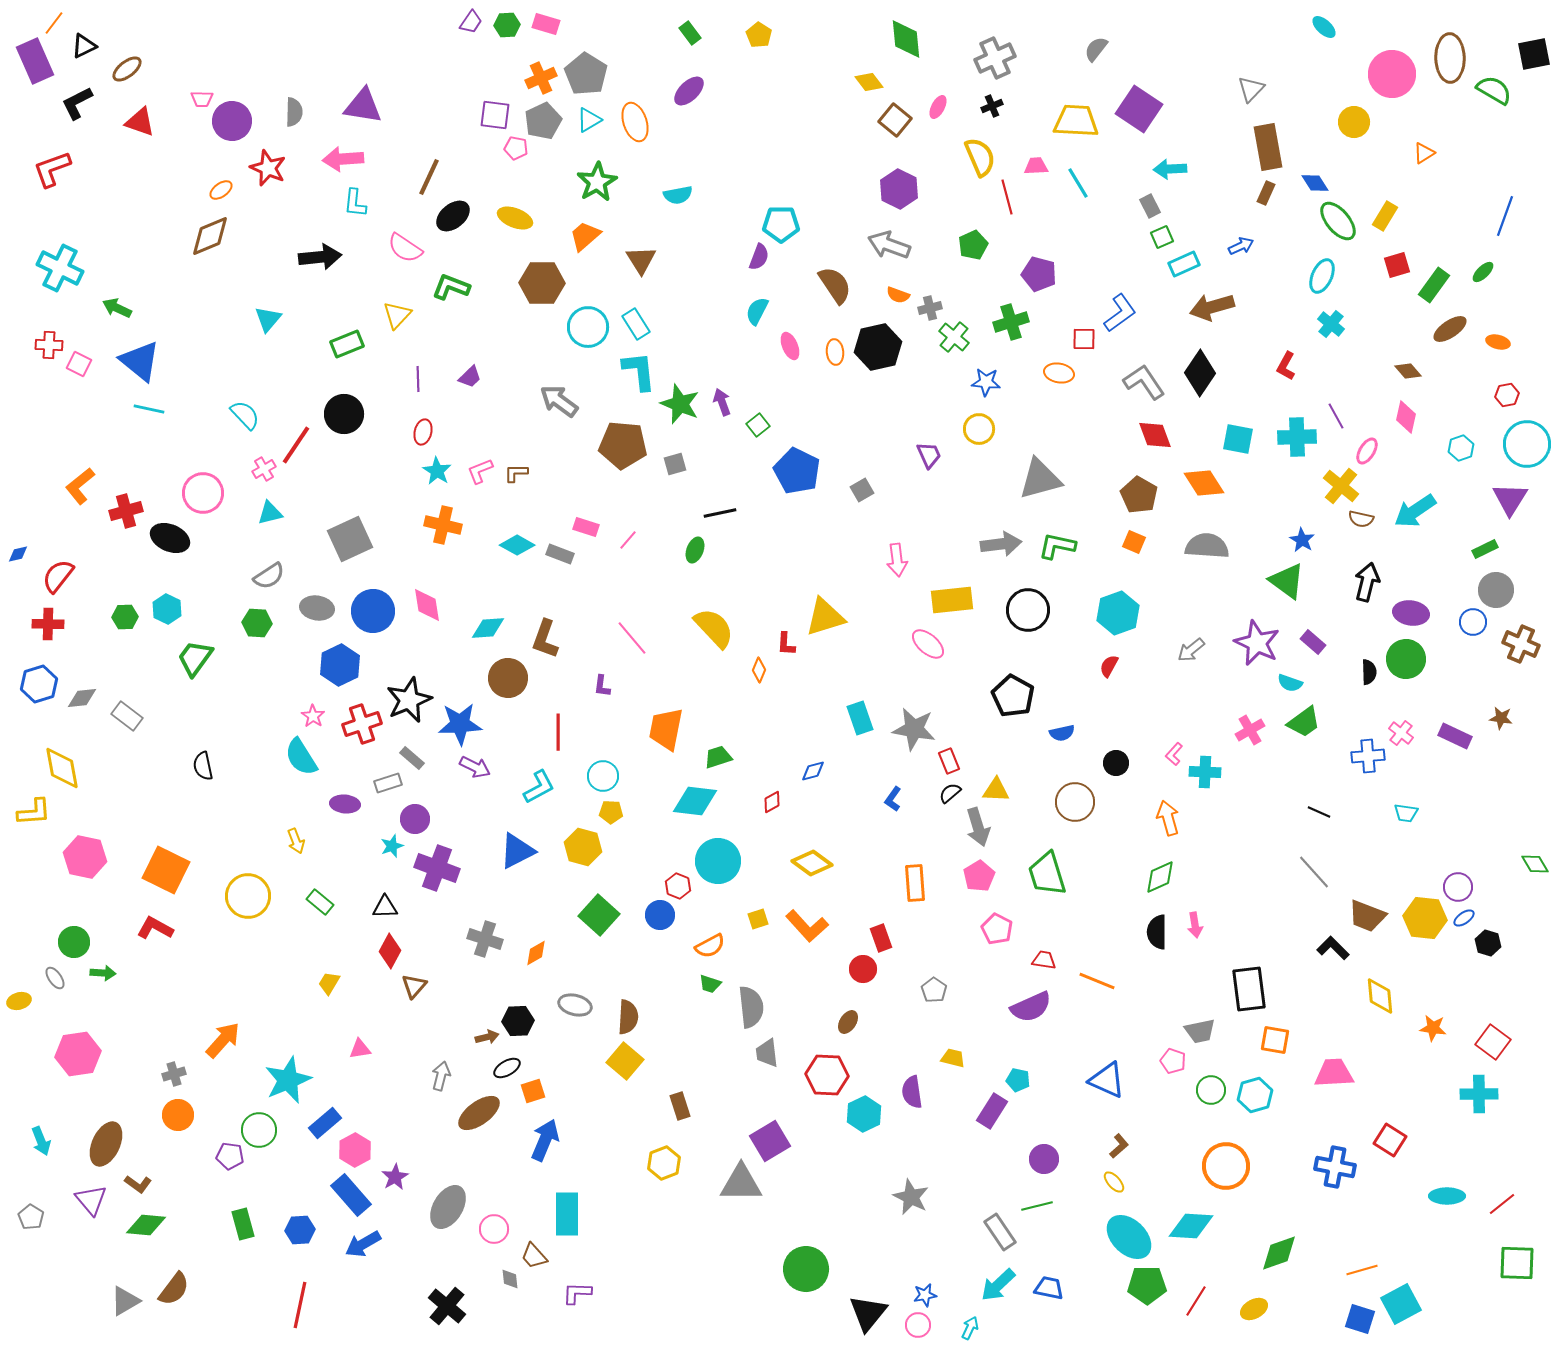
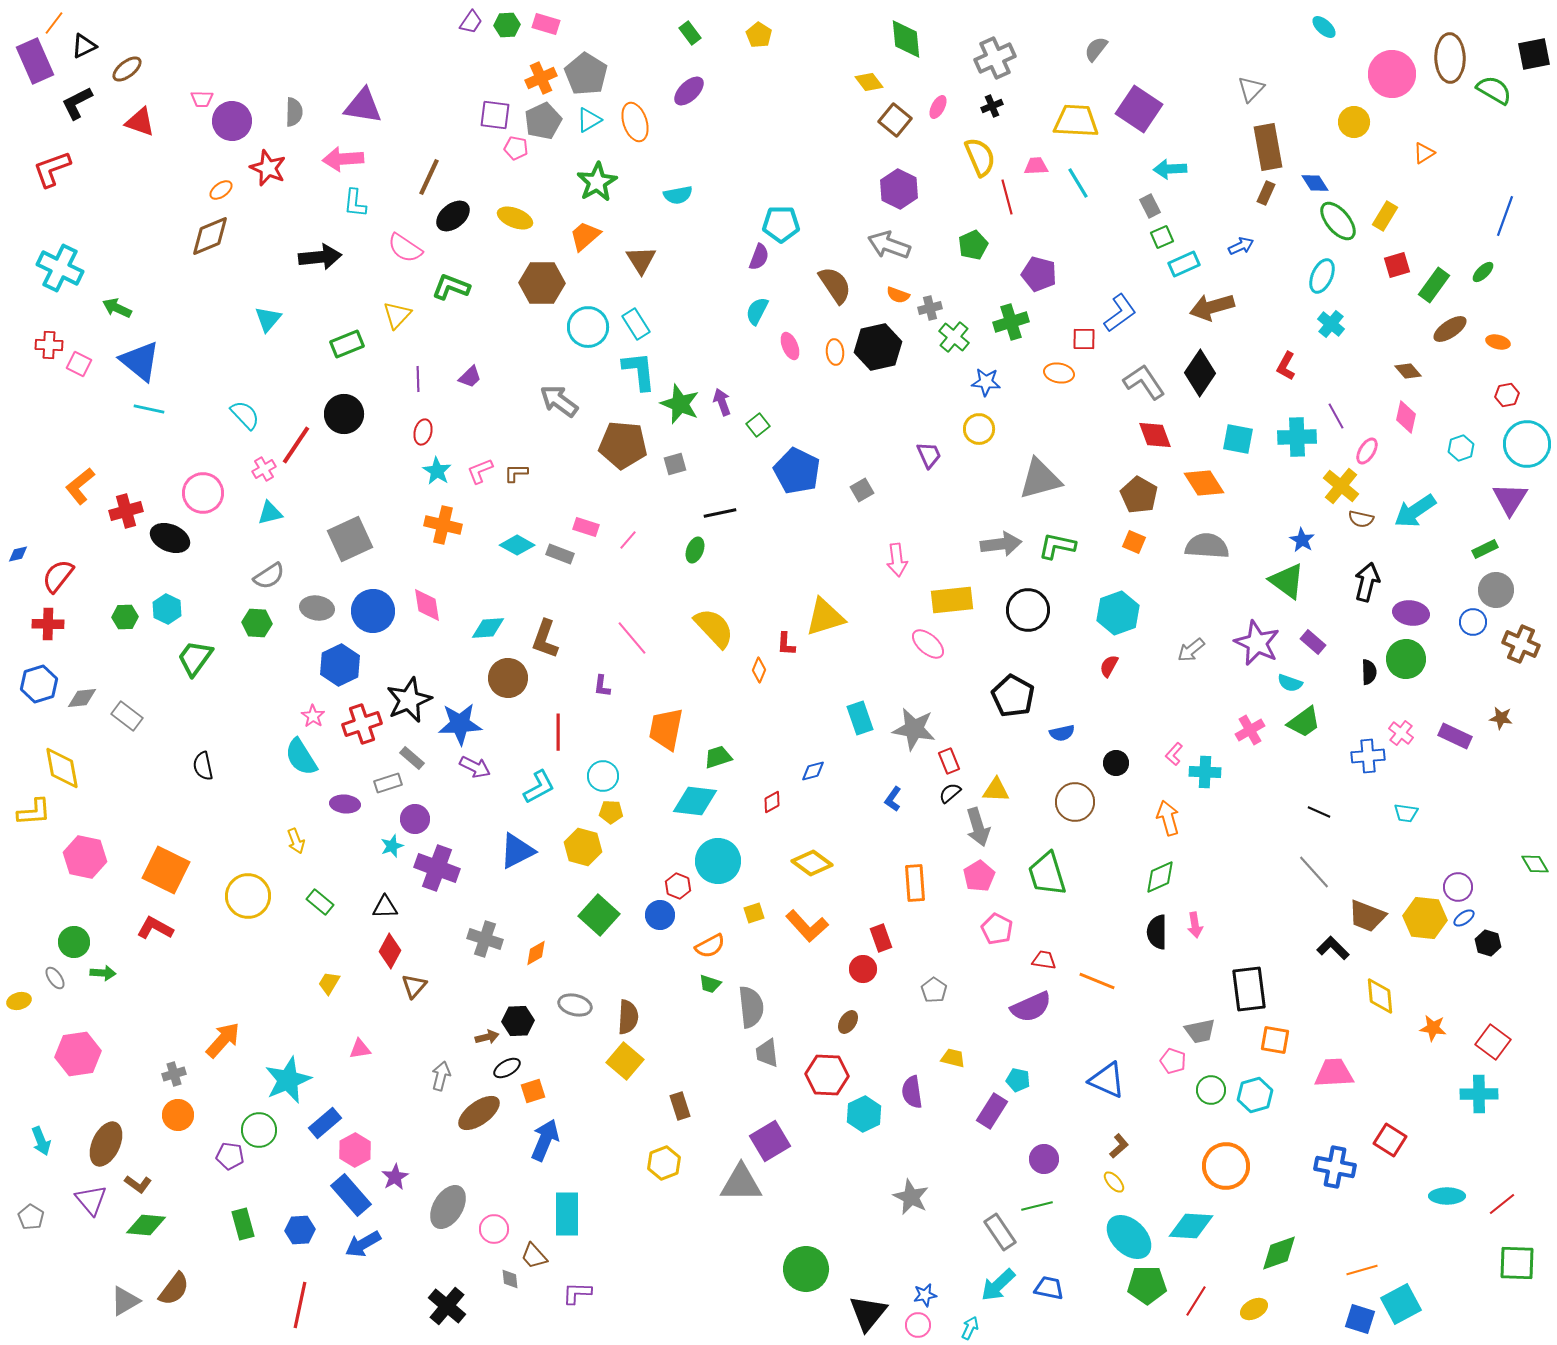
yellow square at (758, 919): moved 4 px left, 6 px up
